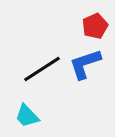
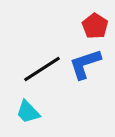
red pentagon: rotated 15 degrees counterclockwise
cyan trapezoid: moved 1 px right, 4 px up
